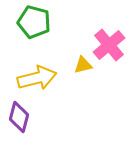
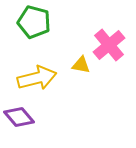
yellow triangle: moved 2 px left; rotated 24 degrees clockwise
purple diamond: rotated 56 degrees counterclockwise
